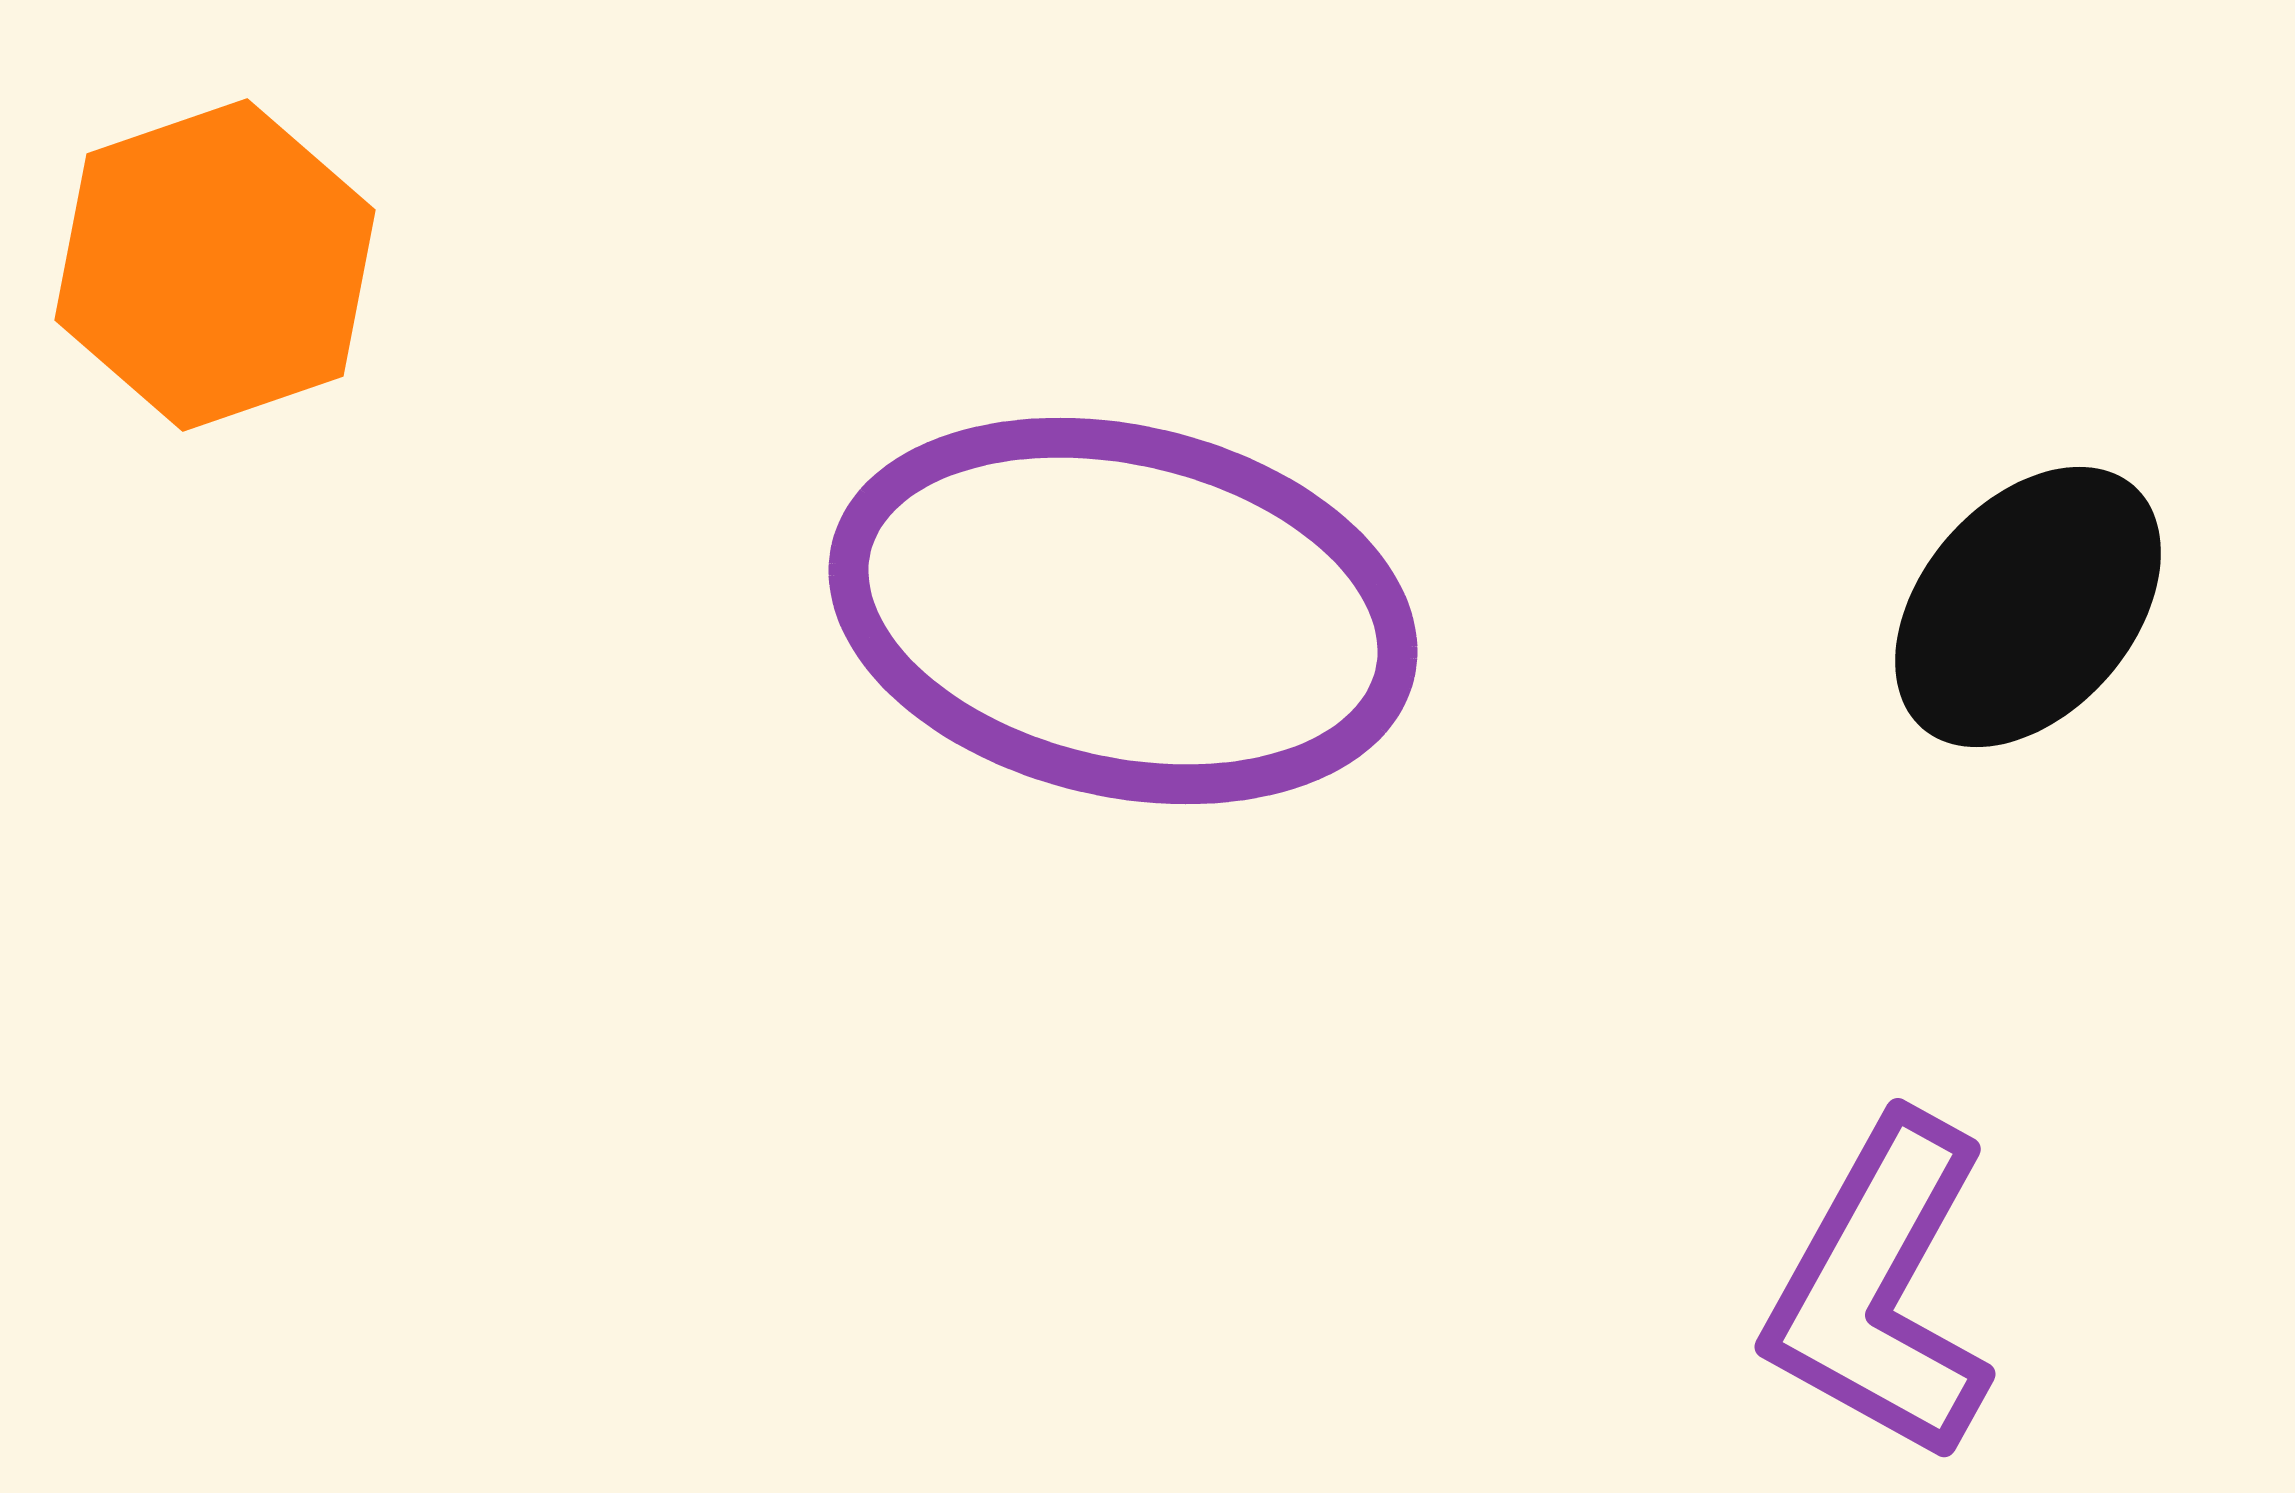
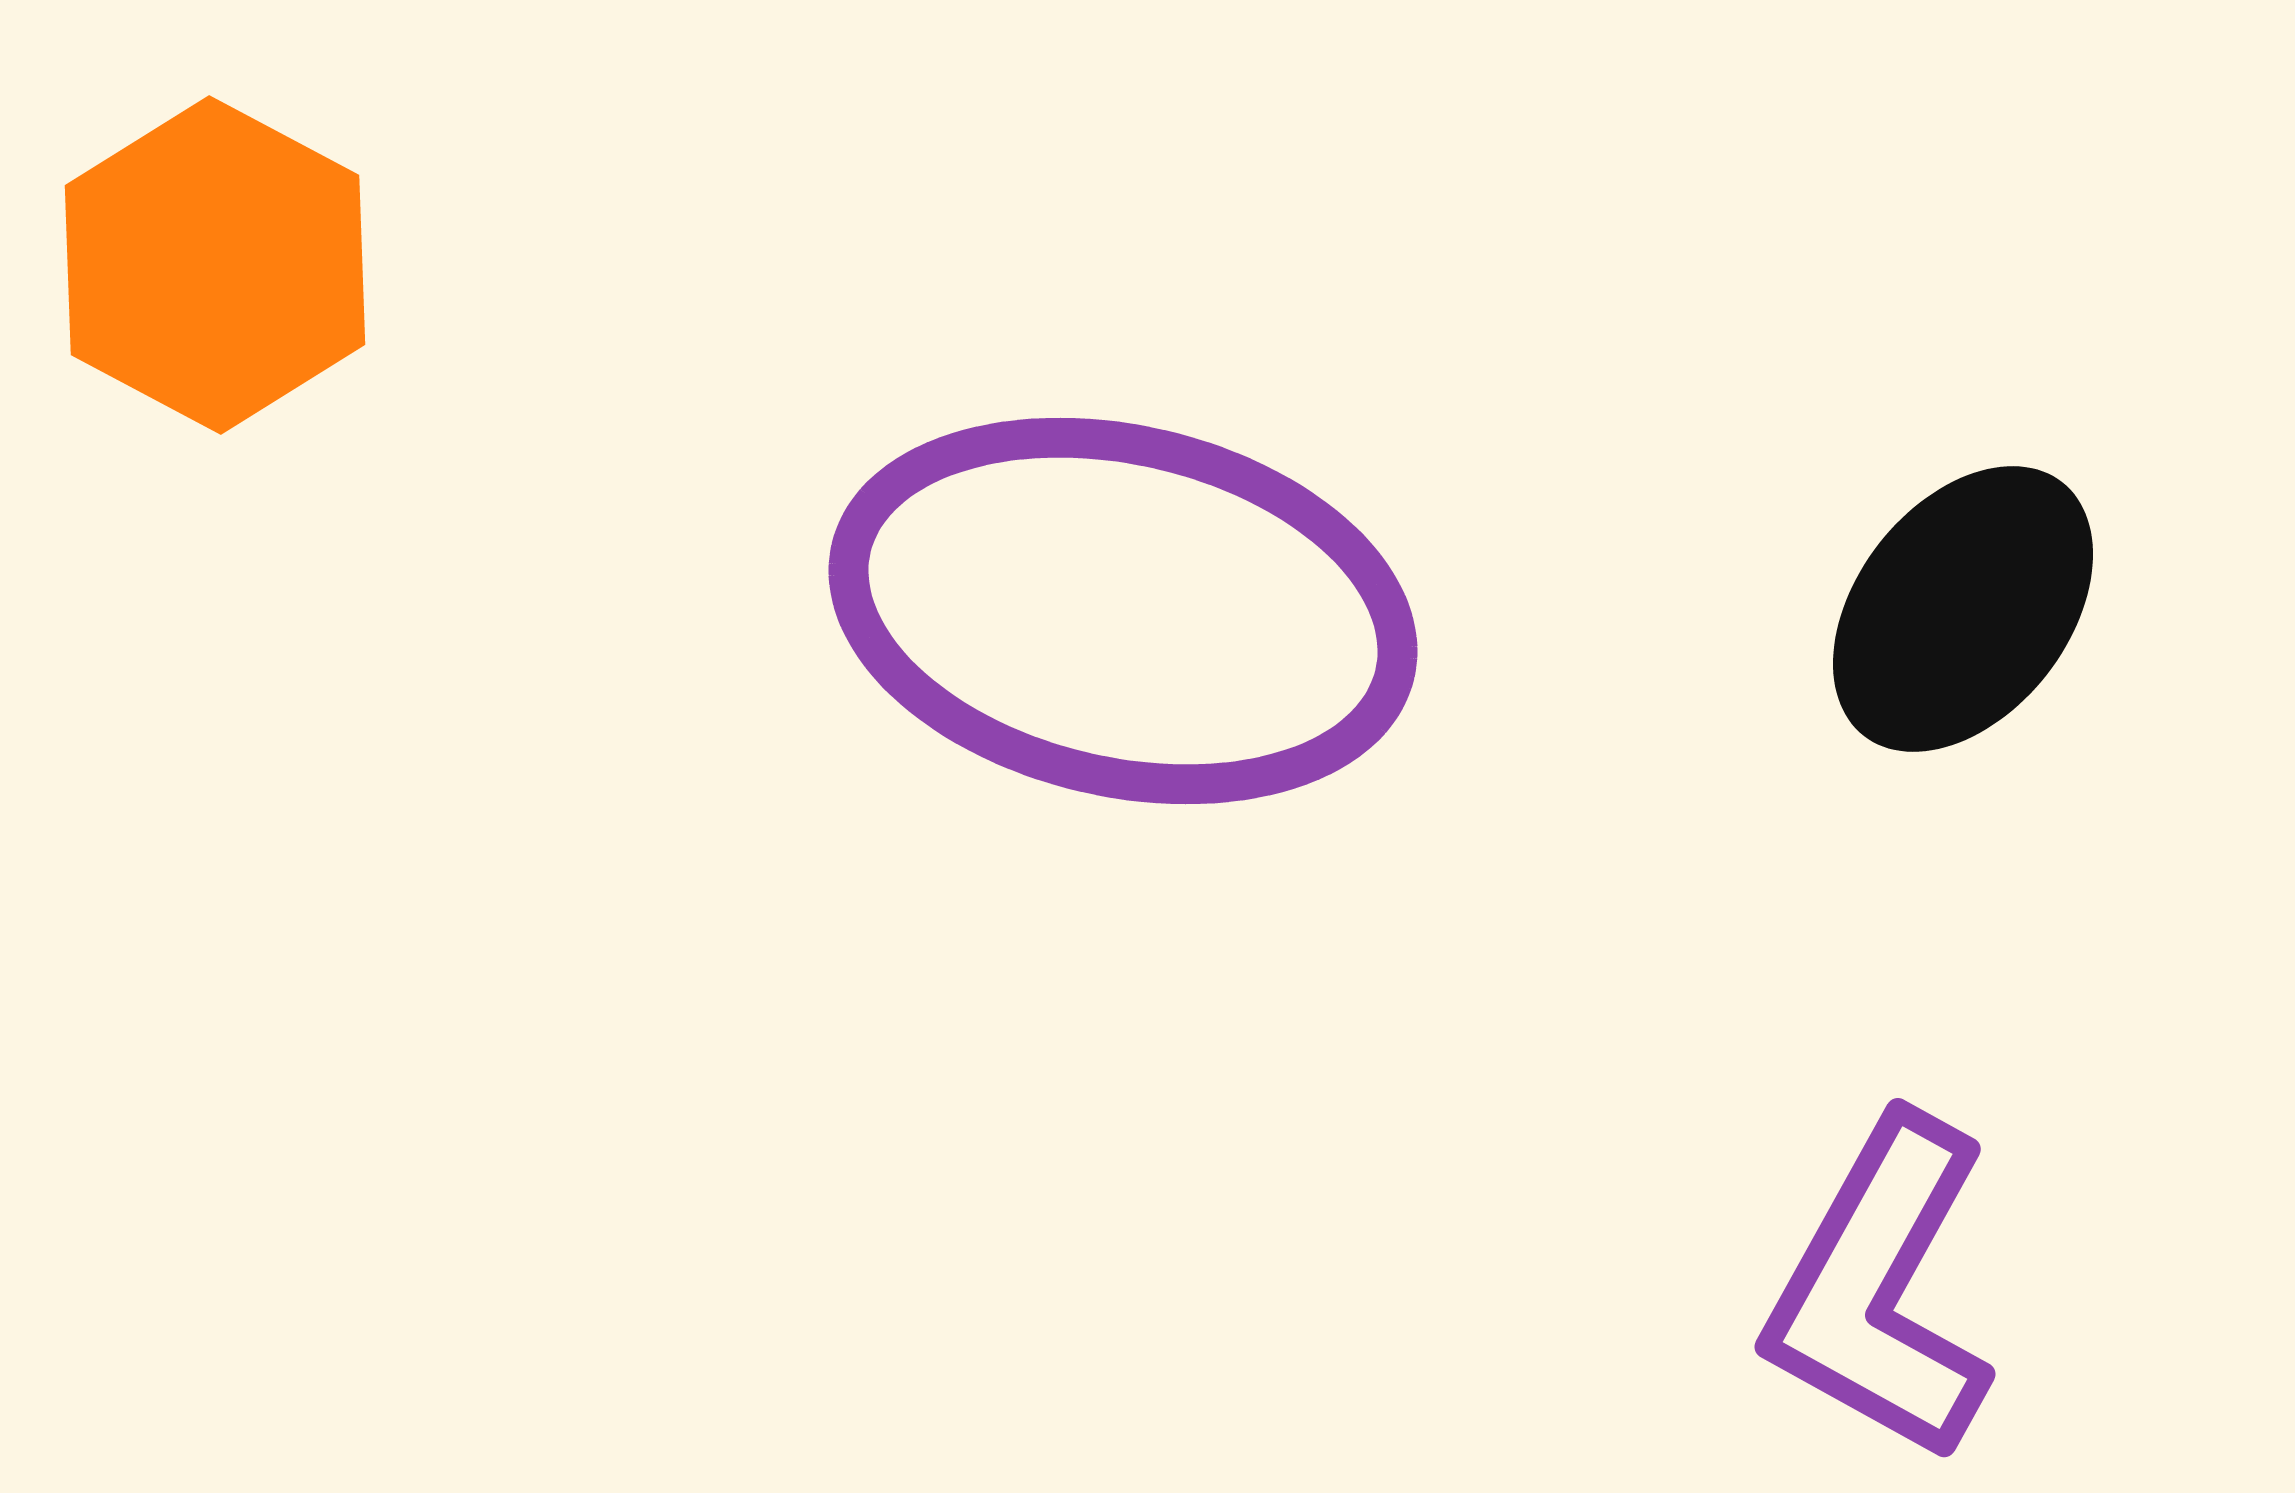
orange hexagon: rotated 13 degrees counterclockwise
black ellipse: moved 65 px left, 2 px down; rotated 3 degrees counterclockwise
